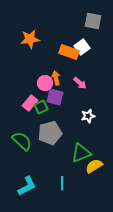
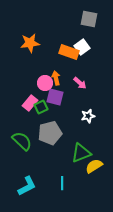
gray square: moved 4 px left, 2 px up
orange star: moved 4 px down
